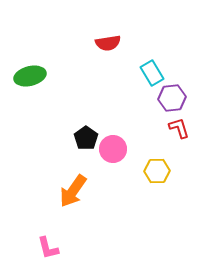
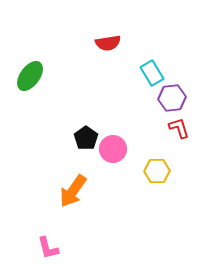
green ellipse: rotated 40 degrees counterclockwise
